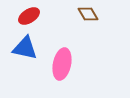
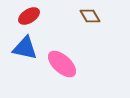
brown diamond: moved 2 px right, 2 px down
pink ellipse: rotated 60 degrees counterclockwise
